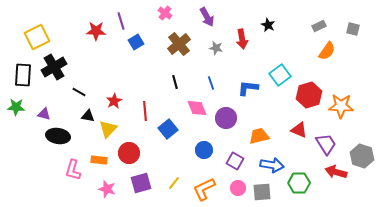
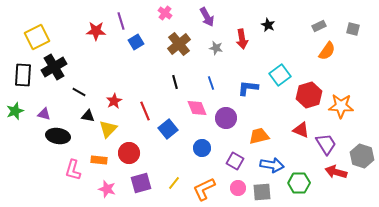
green star at (16, 107): moved 1 px left, 4 px down; rotated 24 degrees counterclockwise
red line at (145, 111): rotated 18 degrees counterclockwise
red triangle at (299, 130): moved 2 px right
blue circle at (204, 150): moved 2 px left, 2 px up
